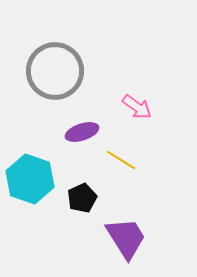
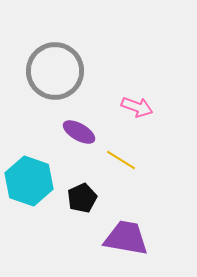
pink arrow: rotated 16 degrees counterclockwise
purple ellipse: moved 3 px left; rotated 48 degrees clockwise
cyan hexagon: moved 1 px left, 2 px down
purple trapezoid: rotated 48 degrees counterclockwise
